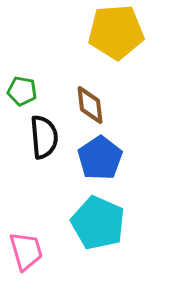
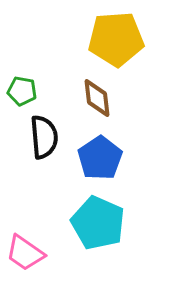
yellow pentagon: moved 7 px down
brown diamond: moved 7 px right, 7 px up
pink trapezoid: moved 1 px left, 2 px down; rotated 141 degrees clockwise
